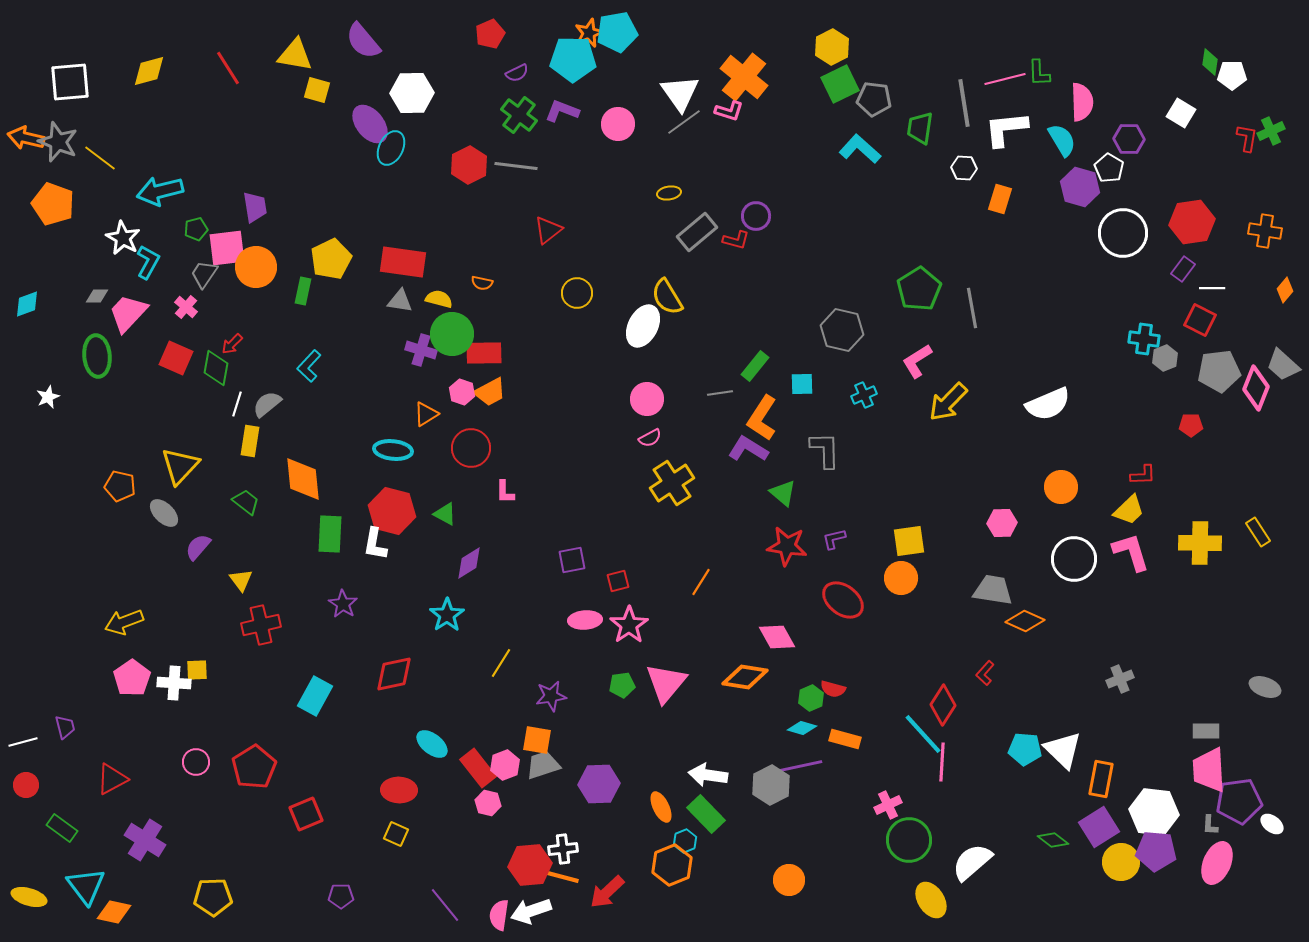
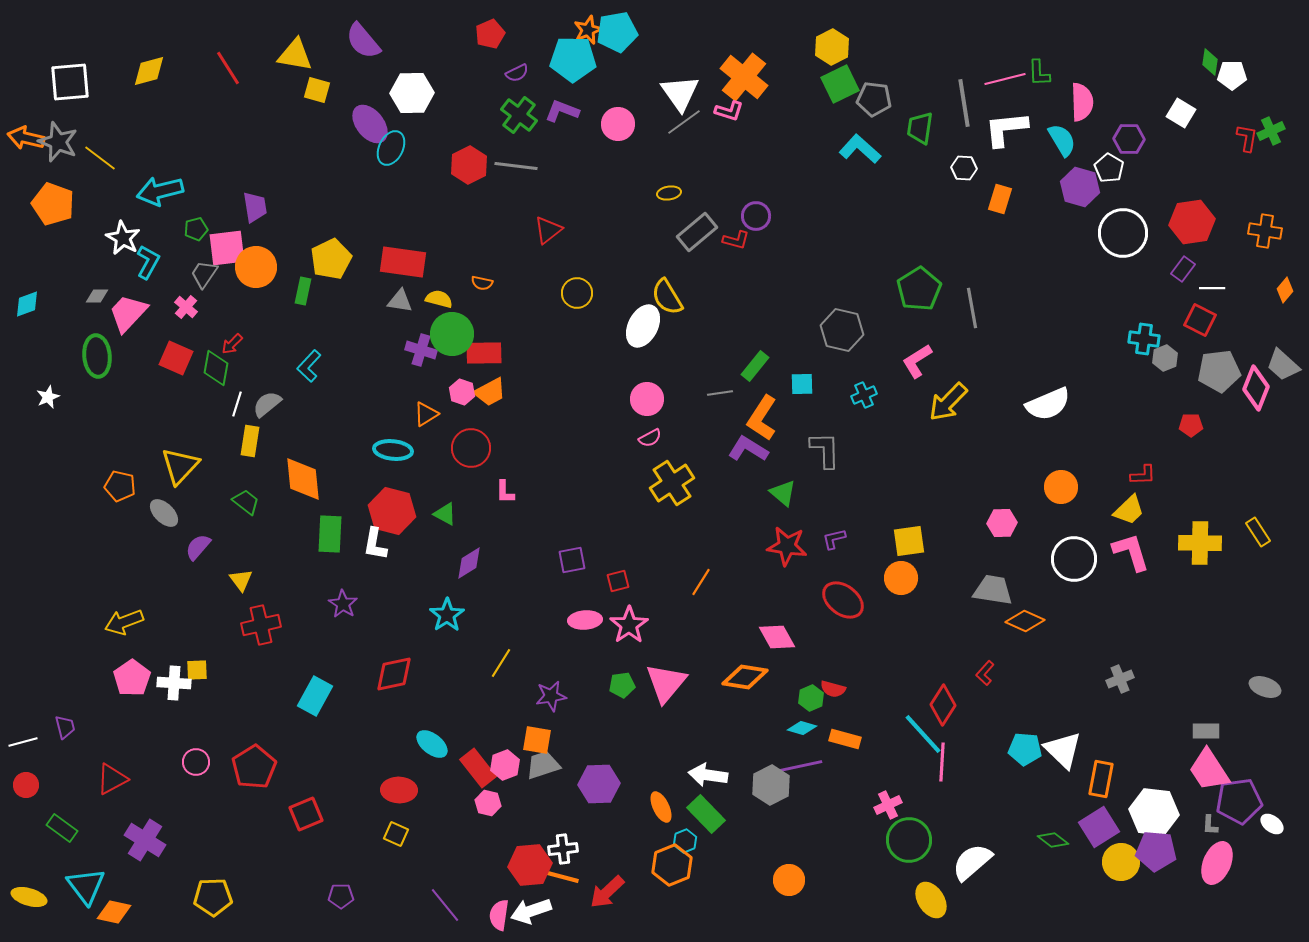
orange star at (589, 33): moved 1 px left, 3 px up
pink trapezoid at (1209, 770): rotated 30 degrees counterclockwise
